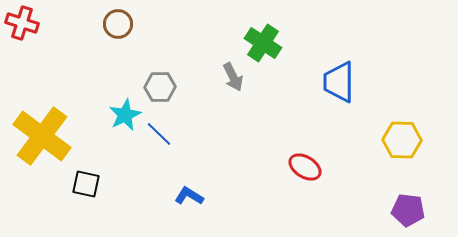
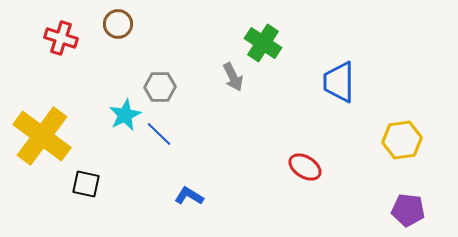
red cross: moved 39 px right, 15 px down
yellow hexagon: rotated 9 degrees counterclockwise
